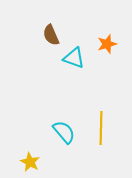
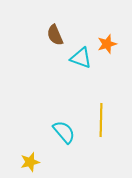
brown semicircle: moved 4 px right
cyan triangle: moved 7 px right
yellow line: moved 8 px up
yellow star: rotated 30 degrees clockwise
